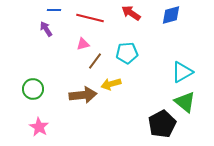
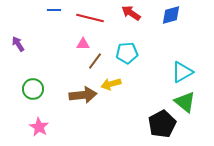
purple arrow: moved 28 px left, 15 px down
pink triangle: rotated 16 degrees clockwise
